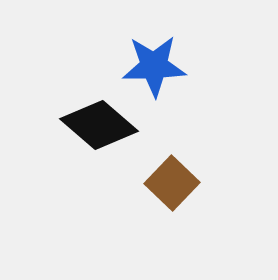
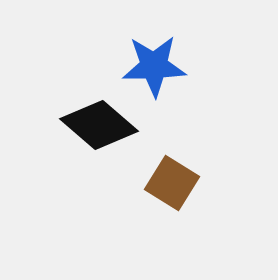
brown square: rotated 12 degrees counterclockwise
